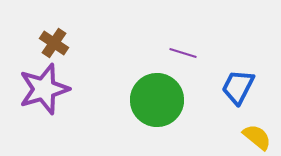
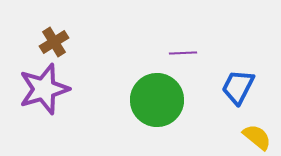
brown cross: moved 1 px up; rotated 24 degrees clockwise
purple line: rotated 20 degrees counterclockwise
